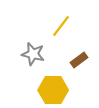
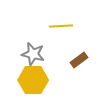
yellow line: rotated 50 degrees clockwise
yellow hexagon: moved 20 px left, 10 px up
